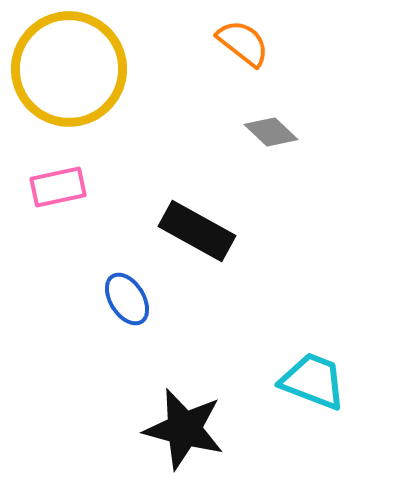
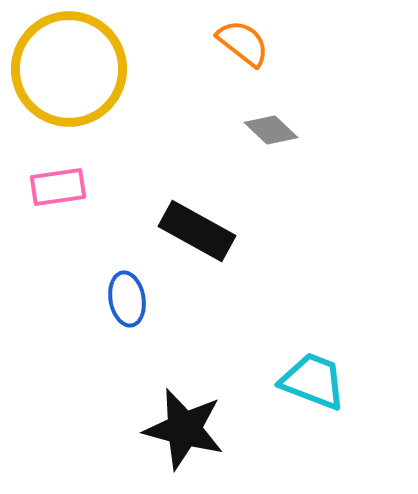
gray diamond: moved 2 px up
pink rectangle: rotated 4 degrees clockwise
blue ellipse: rotated 22 degrees clockwise
